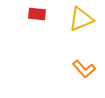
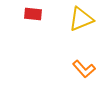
red rectangle: moved 4 px left
